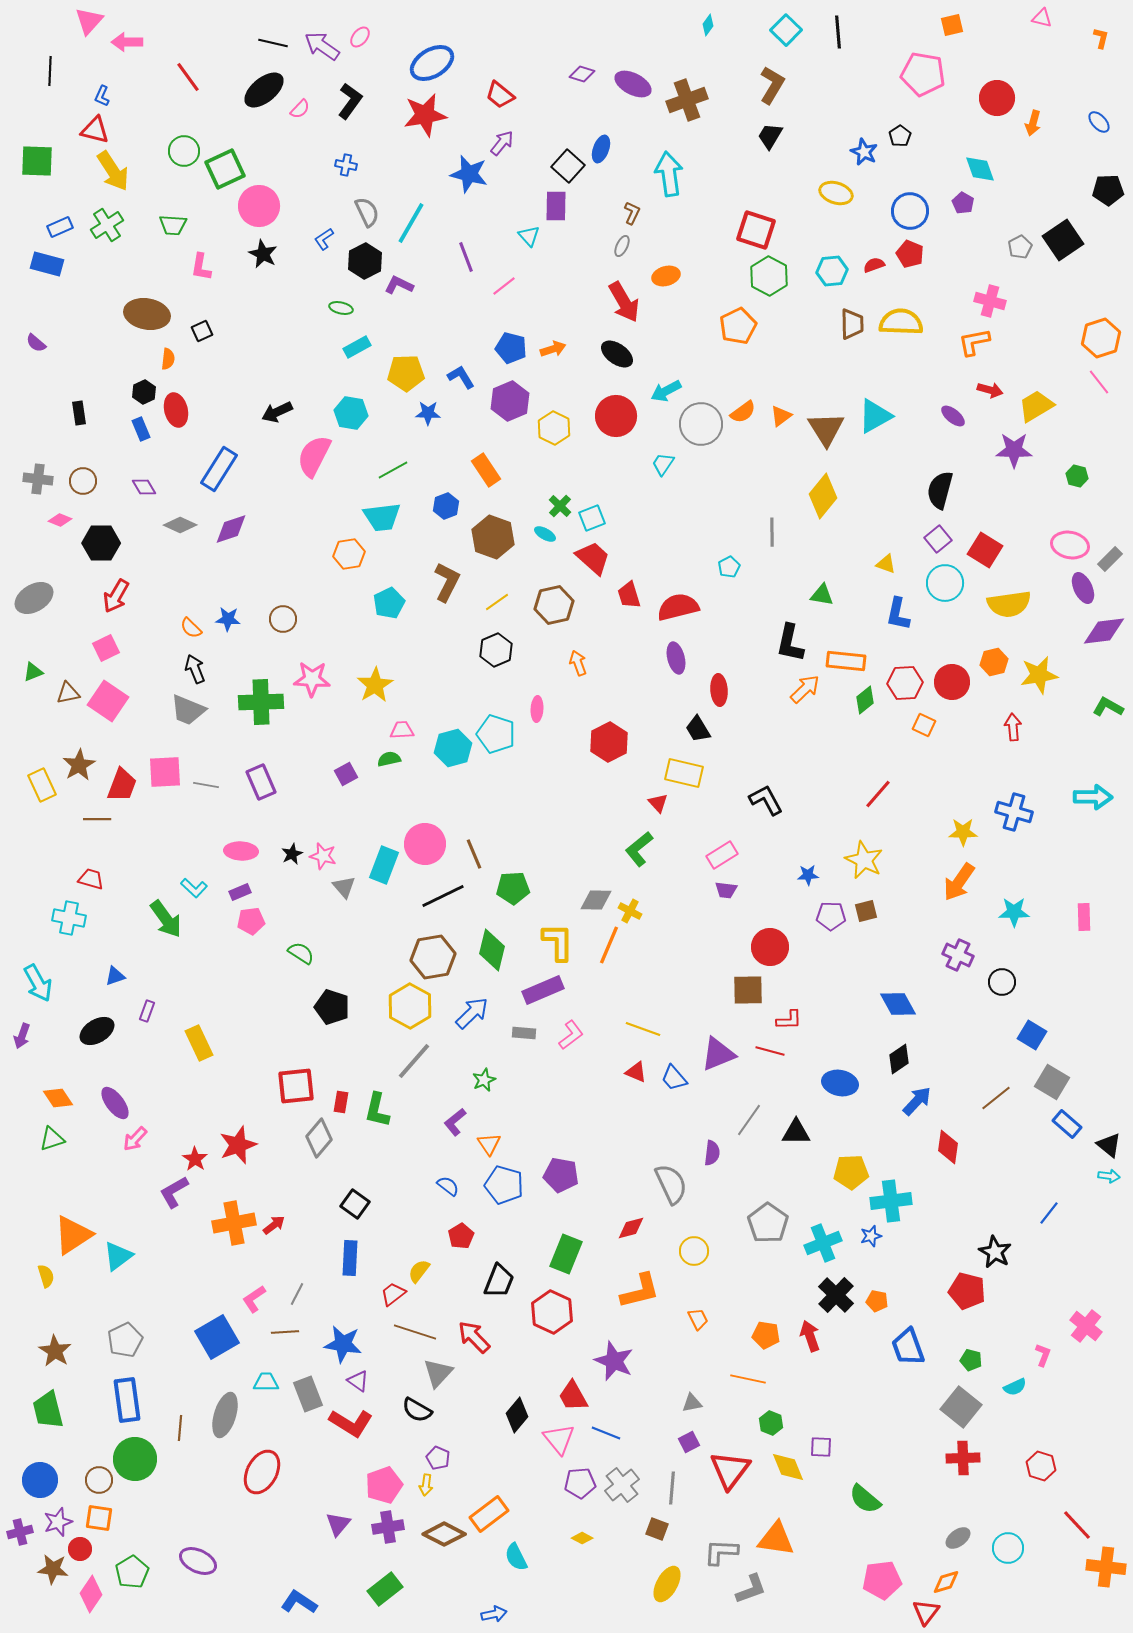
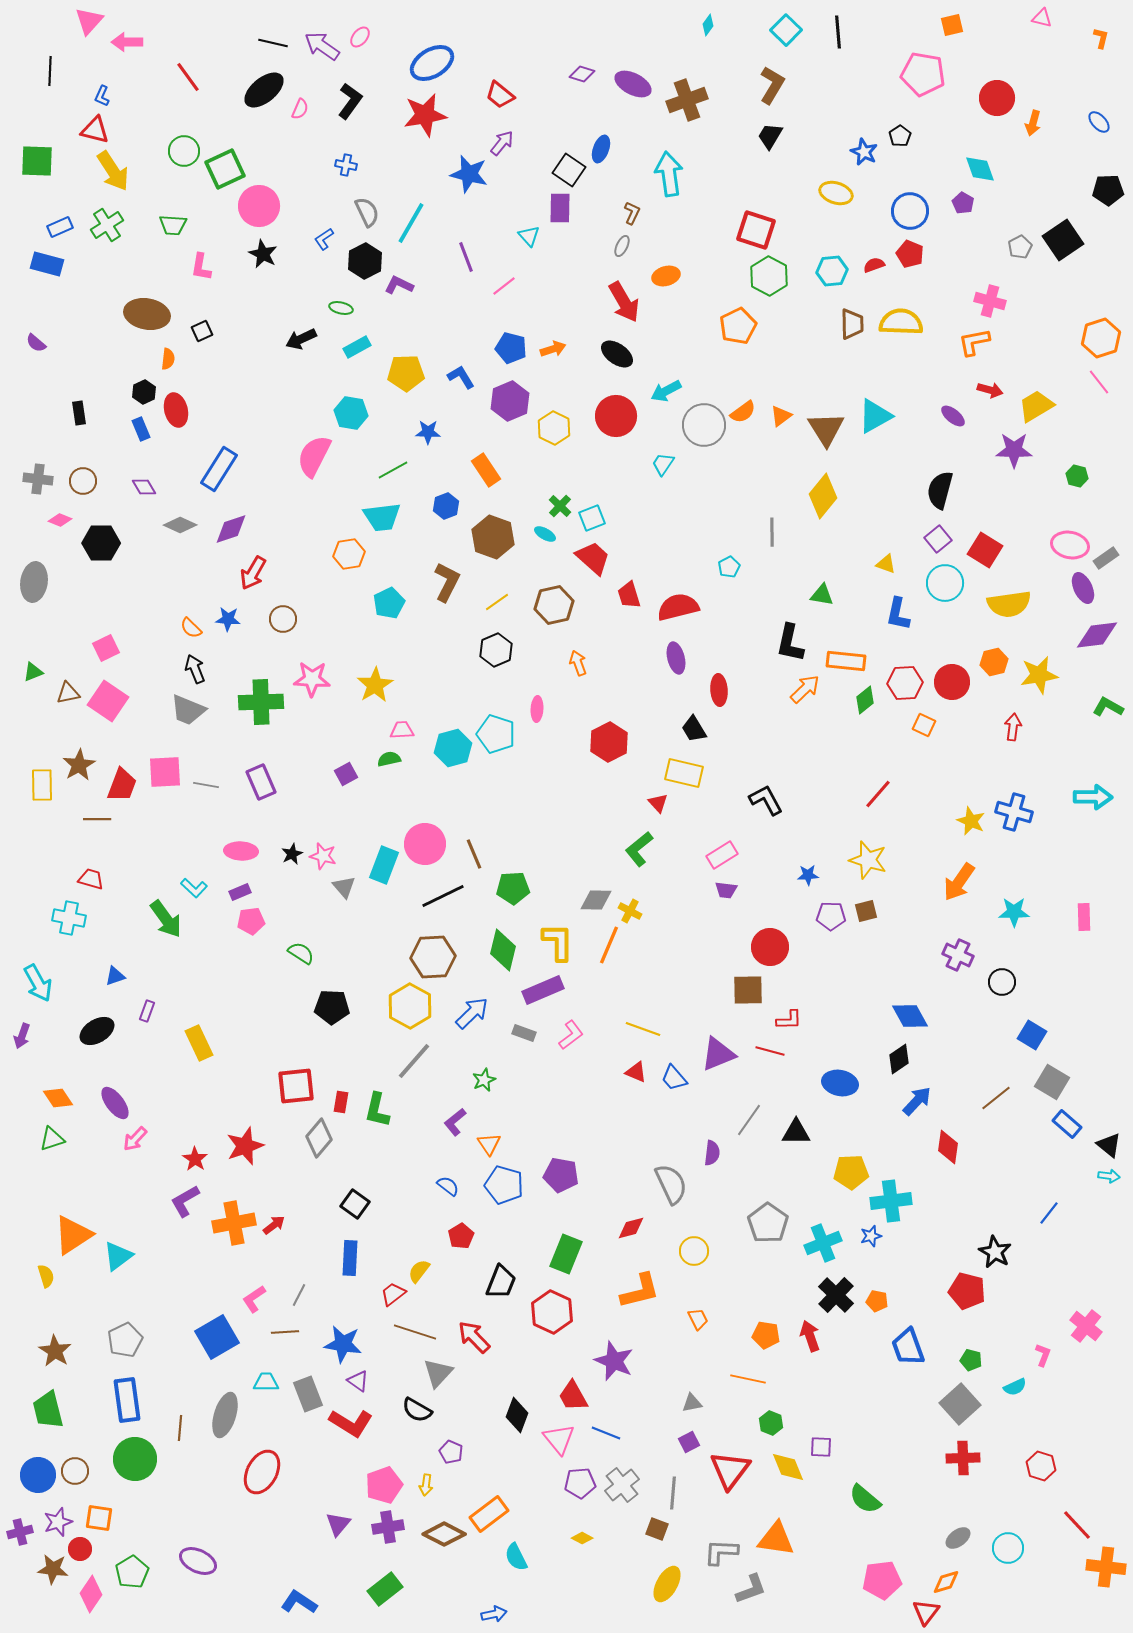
pink semicircle at (300, 109): rotated 20 degrees counterclockwise
black square at (568, 166): moved 1 px right, 4 px down; rotated 8 degrees counterclockwise
purple rectangle at (556, 206): moved 4 px right, 2 px down
black arrow at (277, 412): moved 24 px right, 73 px up
blue star at (428, 413): moved 19 px down
gray circle at (701, 424): moved 3 px right, 1 px down
gray rectangle at (1110, 559): moved 4 px left, 1 px up; rotated 10 degrees clockwise
red arrow at (116, 596): moved 137 px right, 23 px up
gray ellipse at (34, 598): moved 16 px up; rotated 51 degrees counterclockwise
purple diamond at (1104, 631): moved 7 px left, 4 px down
red arrow at (1013, 727): rotated 12 degrees clockwise
black trapezoid at (698, 729): moved 4 px left
yellow rectangle at (42, 785): rotated 24 degrees clockwise
yellow star at (963, 832): moved 8 px right, 11 px up; rotated 24 degrees clockwise
yellow star at (864, 860): moved 4 px right; rotated 9 degrees counterclockwise
green diamond at (492, 950): moved 11 px right
brown hexagon at (433, 957): rotated 6 degrees clockwise
blue diamond at (898, 1004): moved 12 px right, 12 px down
black pentagon at (332, 1007): rotated 16 degrees counterclockwise
gray rectangle at (524, 1033): rotated 15 degrees clockwise
red star at (238, 1145): moved 7 px right, 1 px down
purple L-shape at (174, 1192): moved 11 px right, 9 px down
black trapezoid at (499, 1281): moved 2 px right, 1 px down
gray line at (297, 1294): moved 2 px right, 1 px down
gray square at (961, 1407): moved 1 px left, 3 px up; rotated 9 degrees clockwise
black diamond at (517, 1415): rotated 20 degrees counterclockwise
purple pentagon at (438, 1458): moved 13 px right, 6 px up
blue circle at (40, 1480): moved 2 px left, 5 px up
brown circle at (99, 1480): moved 24 px left, 9 px up
gray line at (672, 1488): moved 1 px right, 5 px down
